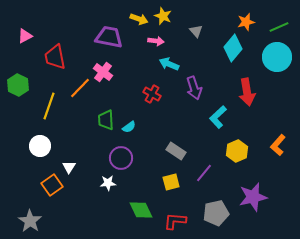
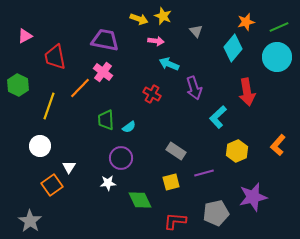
purple trapezoid: moved 4 px left, 3 px down
purple line: rotated 36 degrees clockwise
green diamond: moved 1 px left, 10 px up
